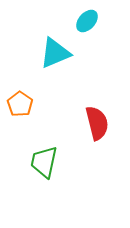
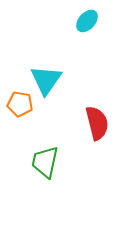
cyan triangle: moved 9 px left, 27 px down; rotated 32 degrees counterclockwise
orange pentagon: rotated 25 degrees counterclockwise
green trapezoid: moved 1 px right
